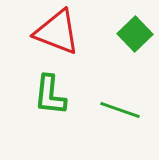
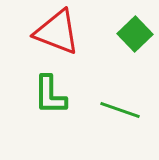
green L-shape: rotated 6 degrees counterclockwise
